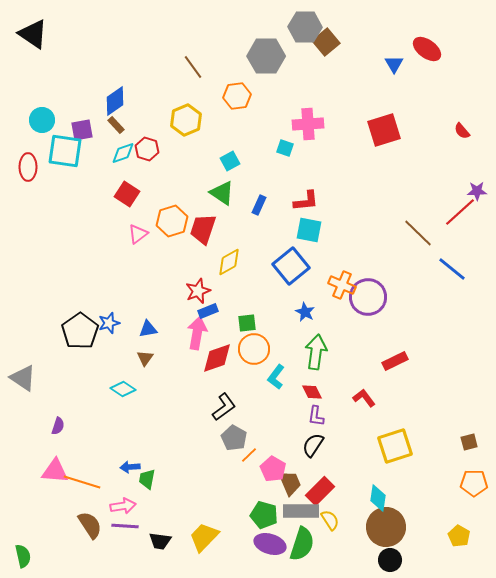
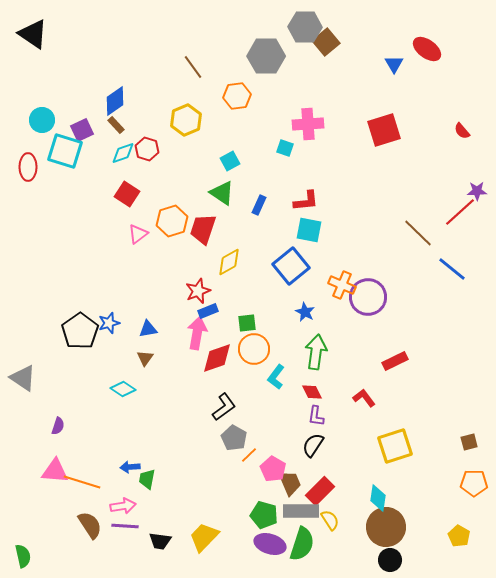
purple square at (82, 130): rotated 15 degrees counterclockwise
cyan square at (65, 151): rotated 9 degrees clockwise
